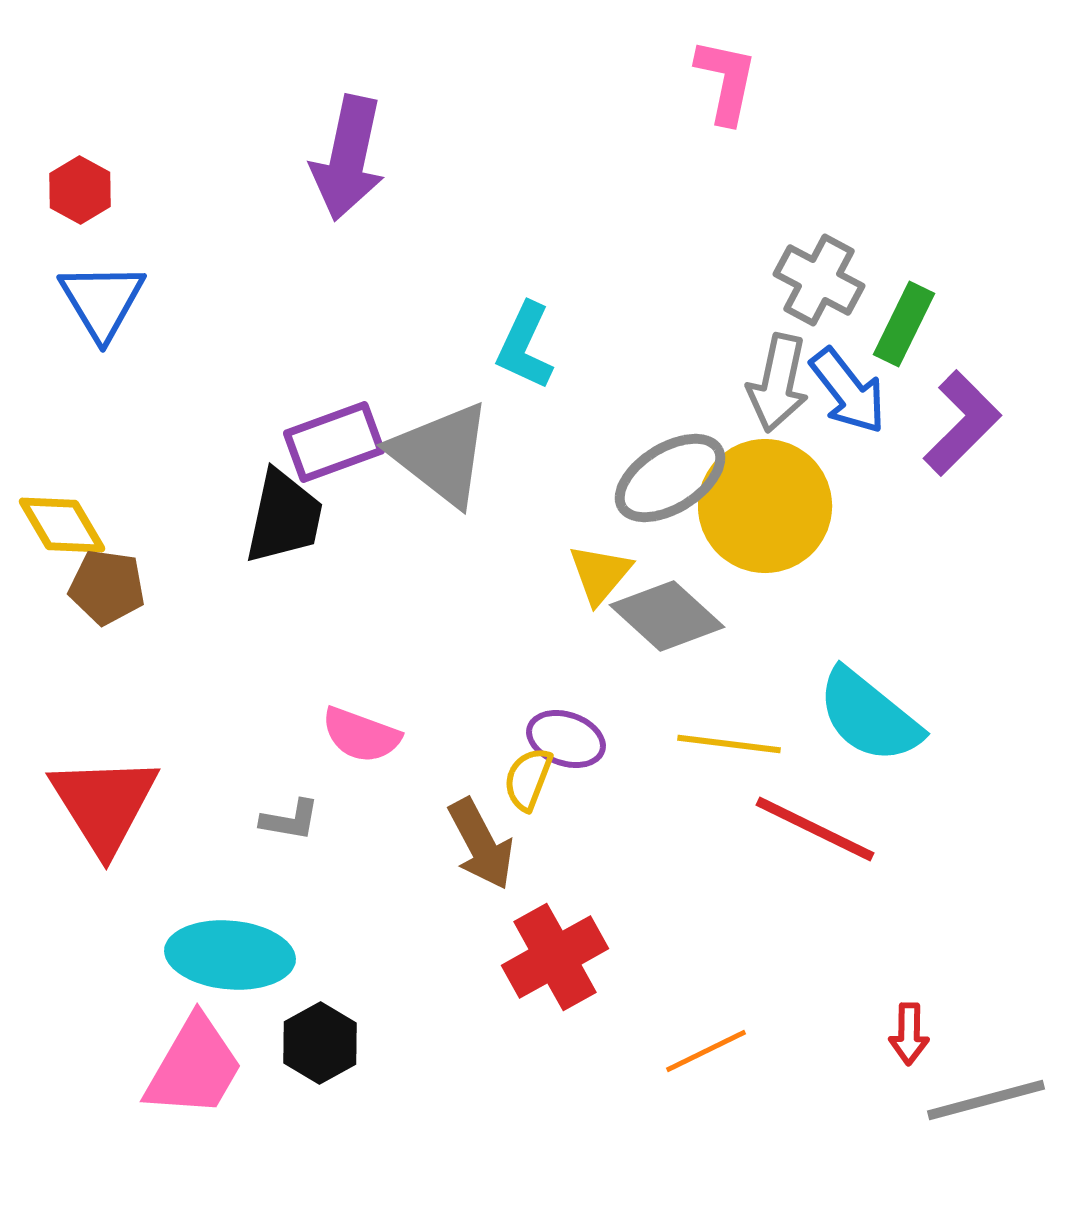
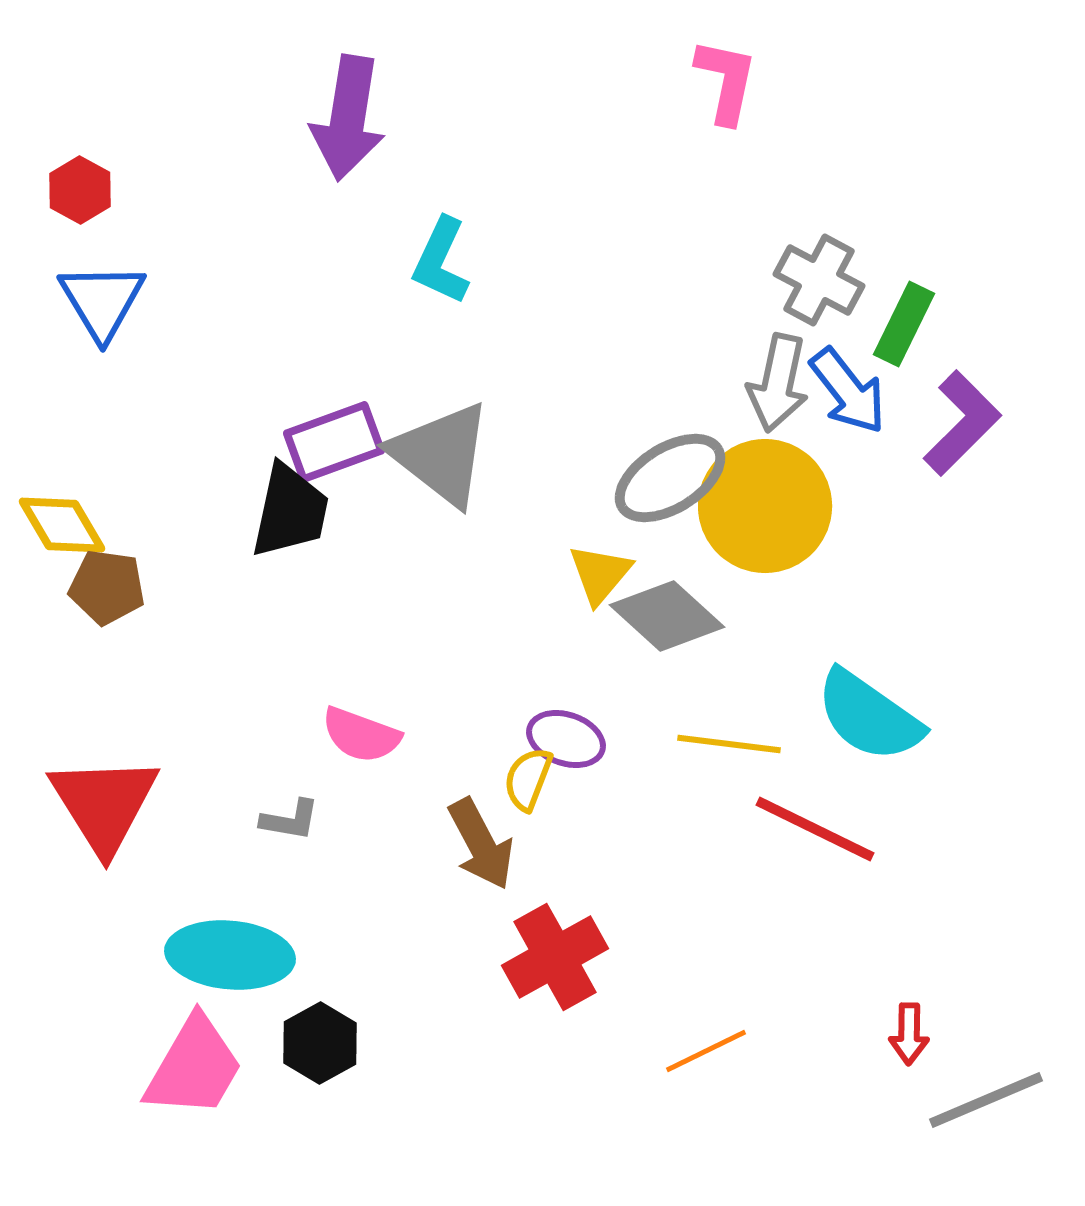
purple arrow: moved 40 px up; rotated 3 degrees counterclockwise
cyan L-shape: moved 84 px left, 85 px up
black trapezoid: moved 6 px right, 6 px up
cyan semicircle: rotated 4 degrees counterclockwise
gray line: rotated 8 degrees counterclockwise
